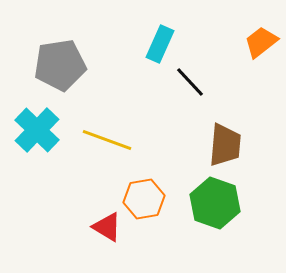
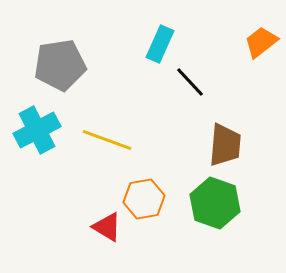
cyan cross: rotated 18 degrees clockwise
